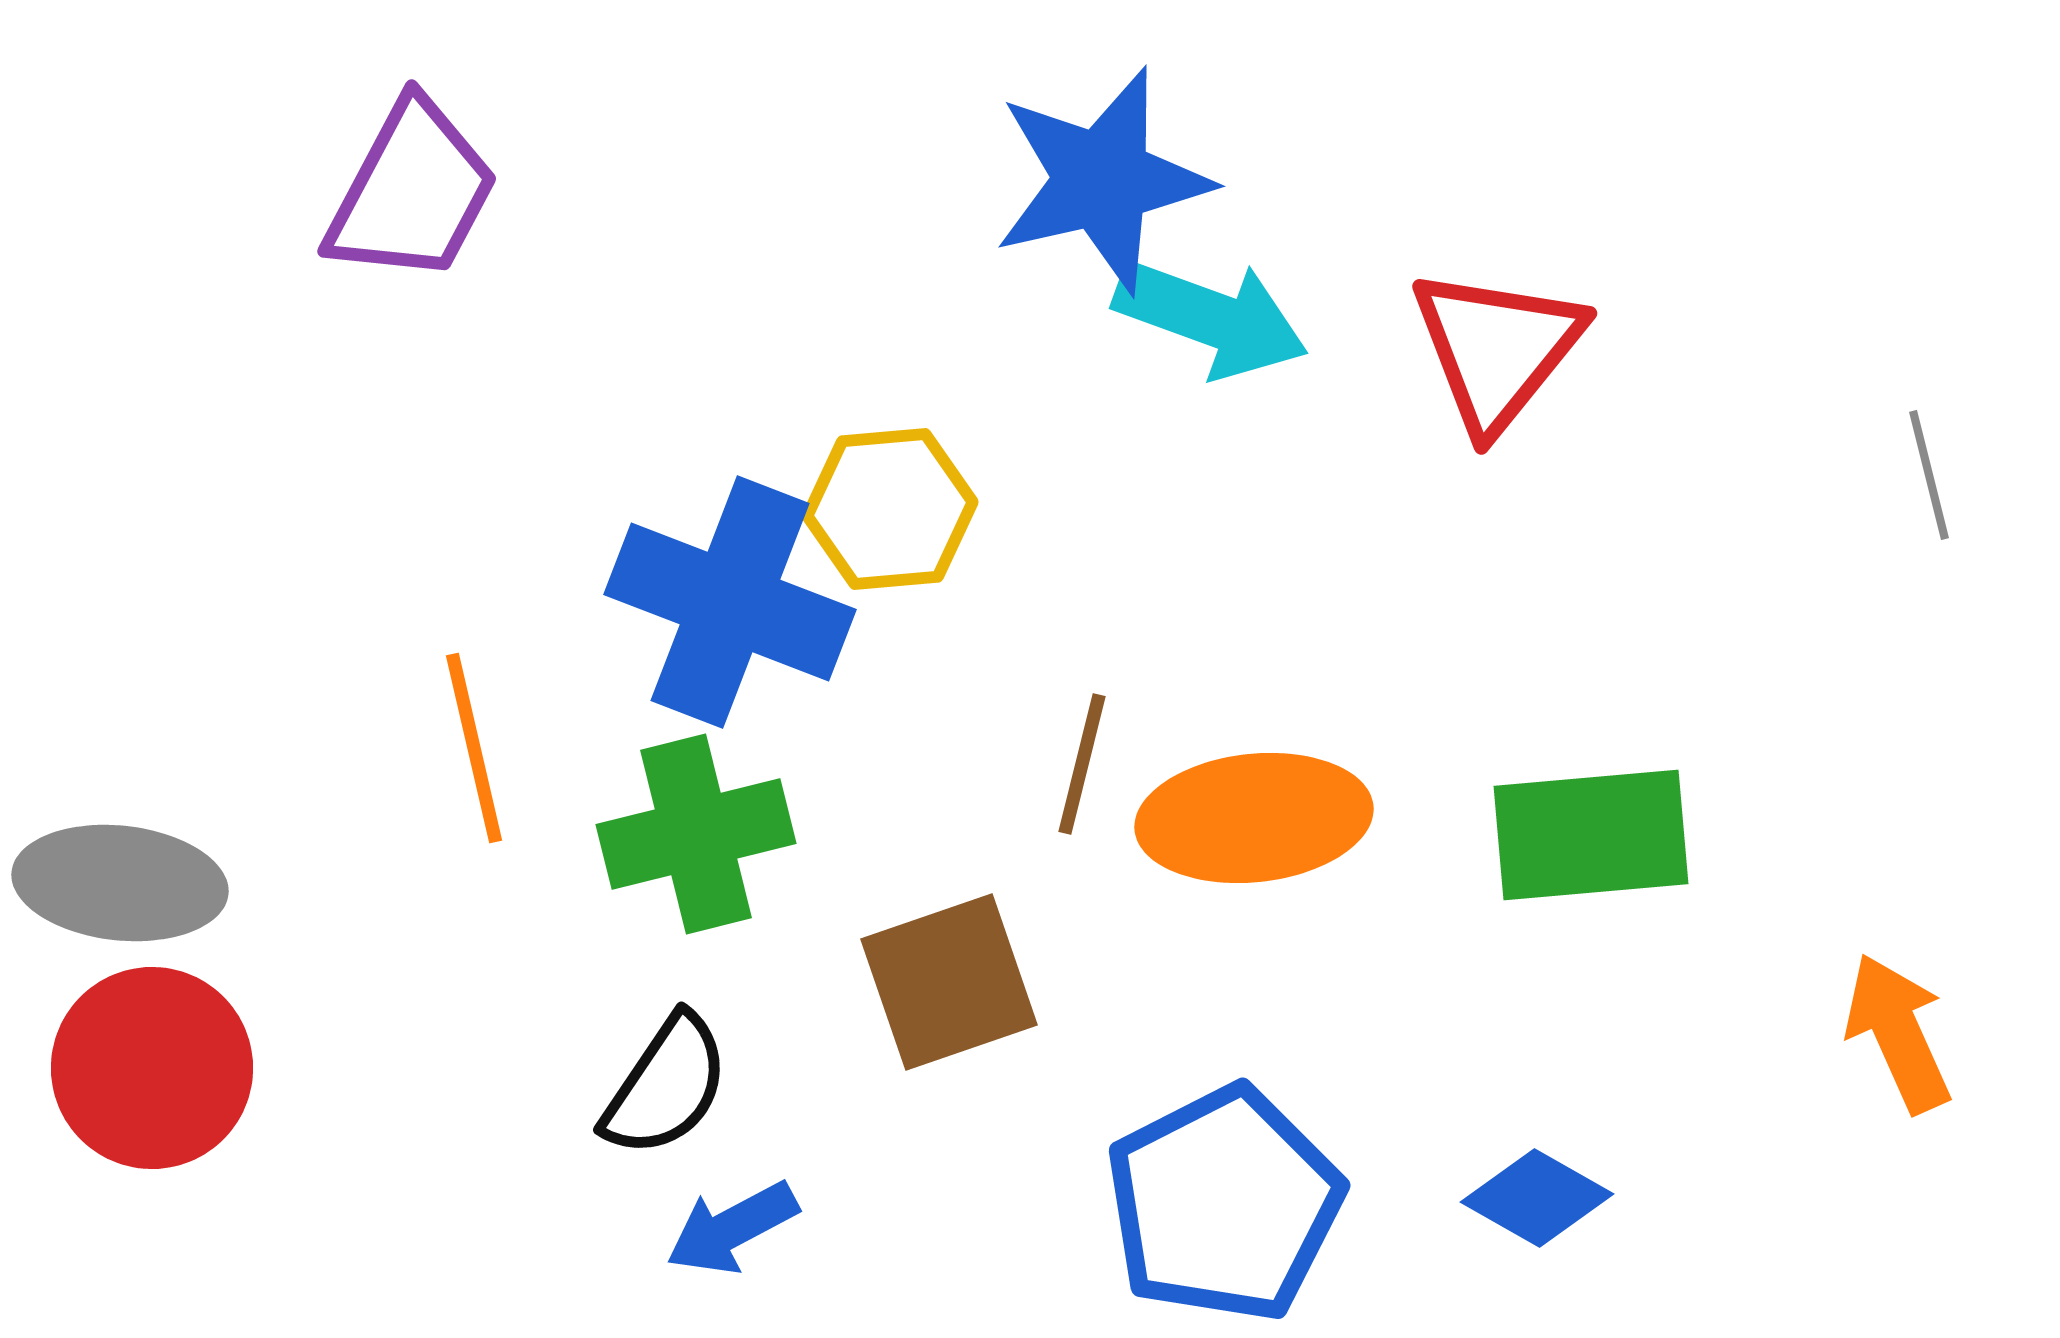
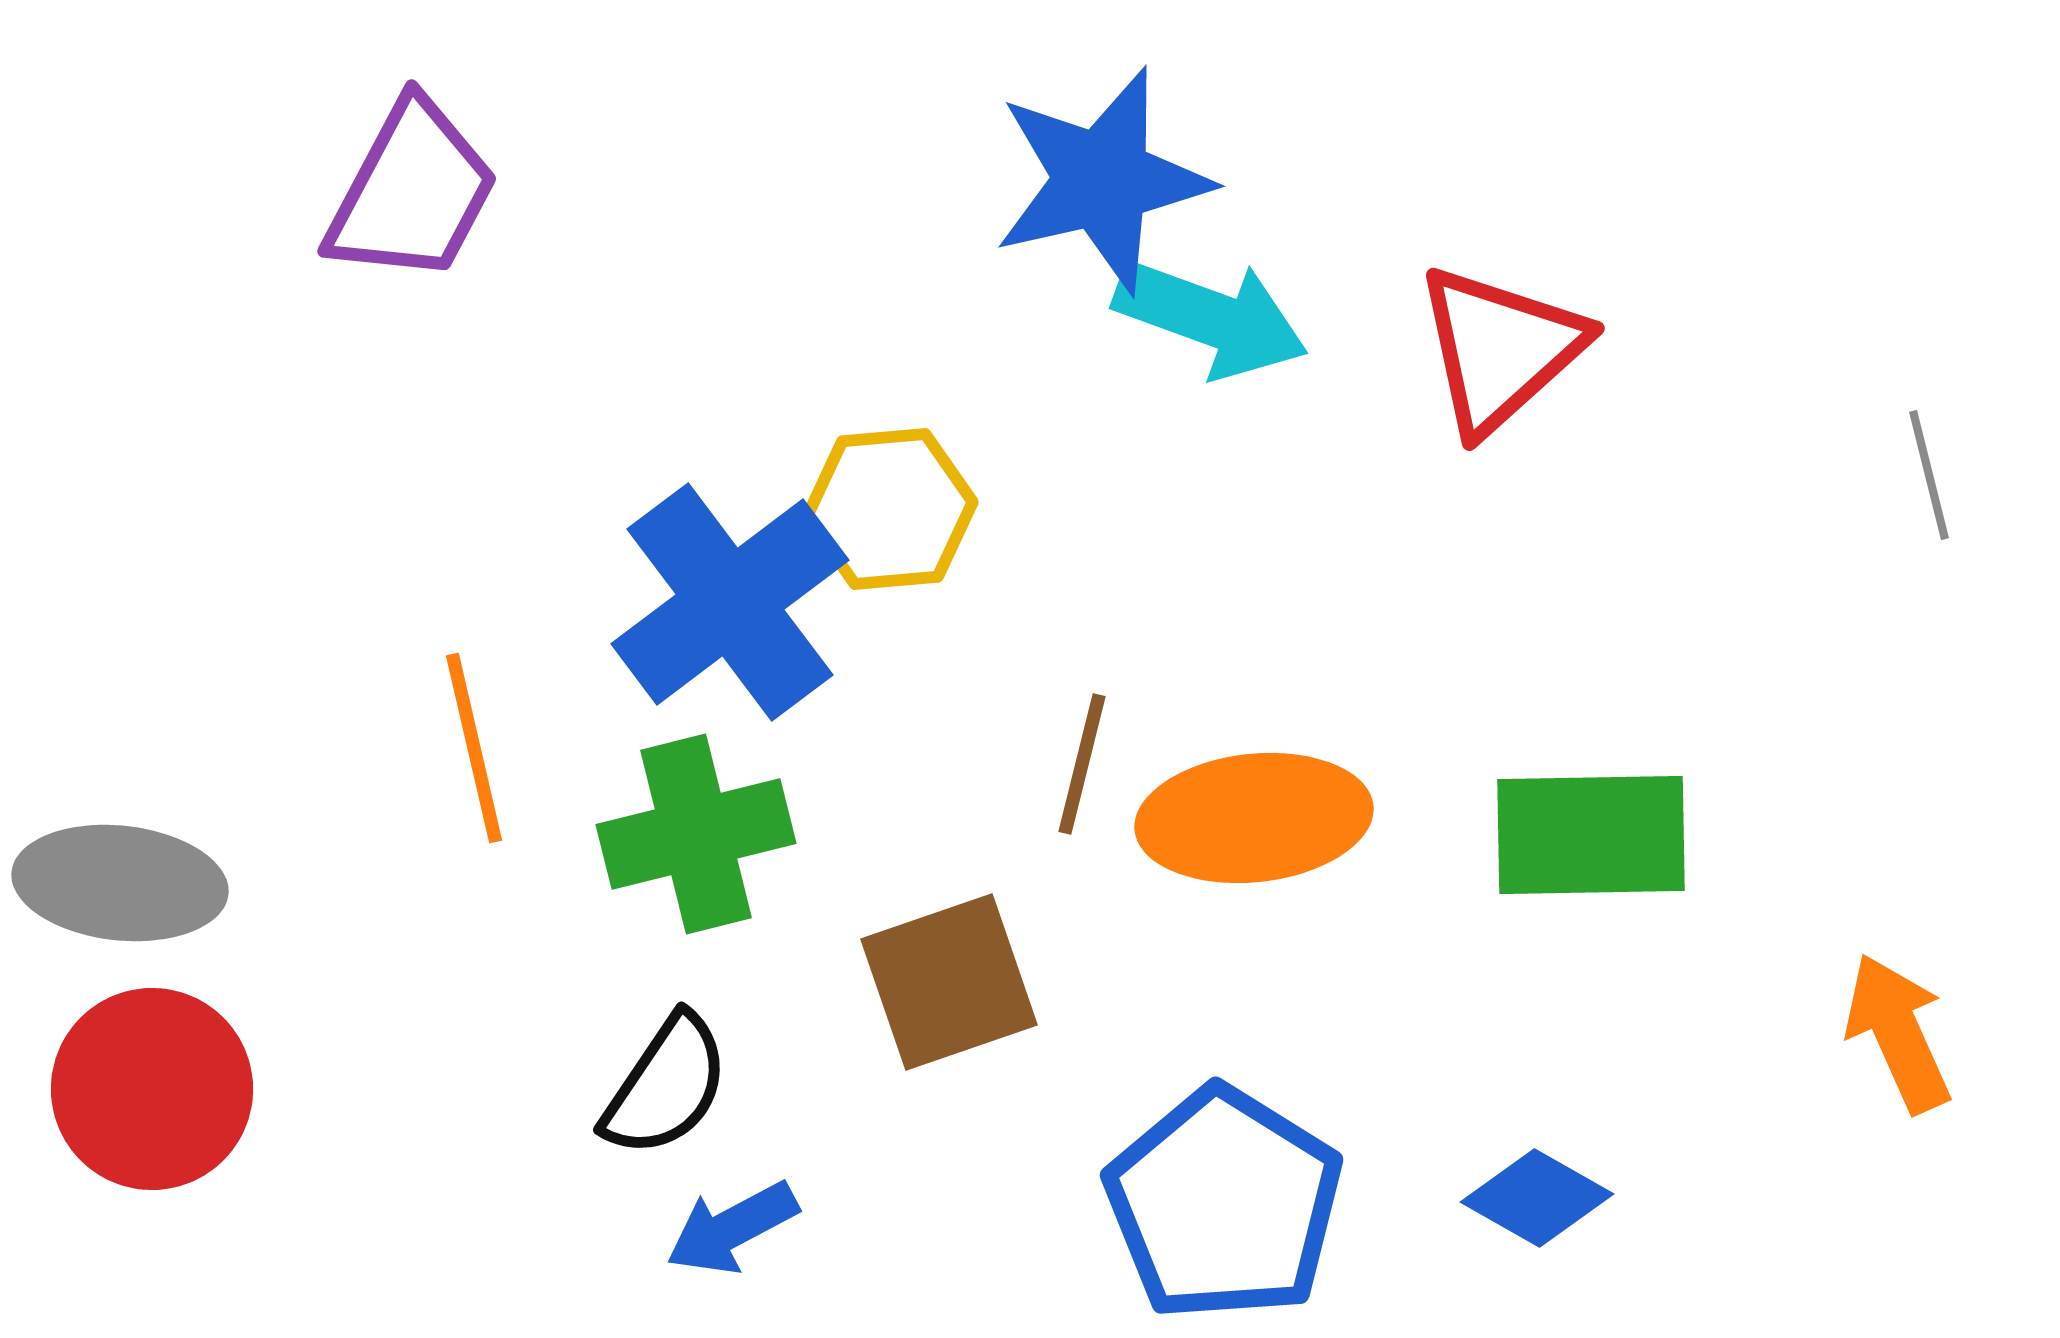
red triangle: moved 3 px right; rotated 9 degrees clockwise
blue cross: rotated 32 degrees clockwise
green rectangle: rotated 4 degrees clockwise
red circle: moved 21 px down
blue pentagon: rotated 13 degrees counterclockwise
